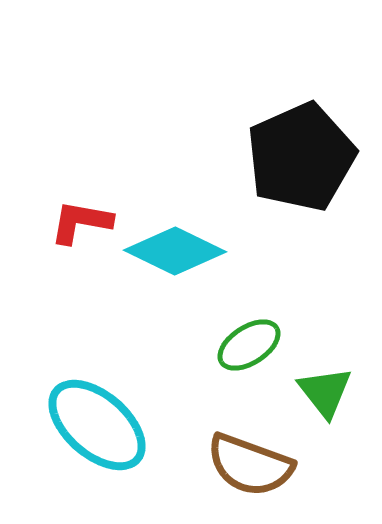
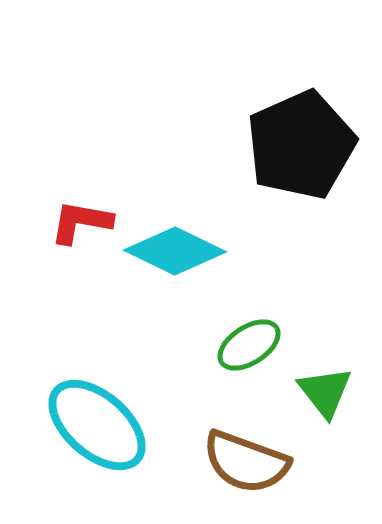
black pentagon: moved 12 px up
brown semicircle: moved 4 px left, 3 px up
